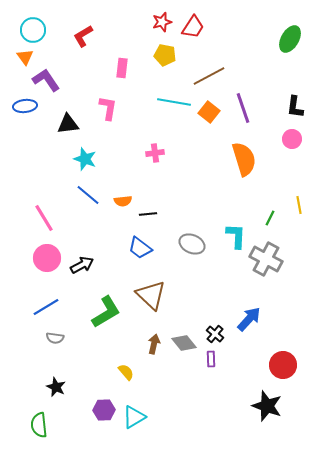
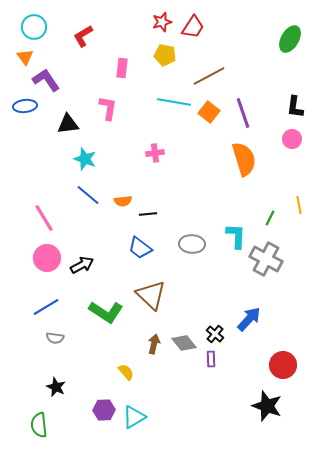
cyan circle at (33, 30): moved 1 px right, 3 px up
purple line at (243, 108): moved 5 px down
gray ellipse at (192, 244): rotated 20 degrees counterclockwise
green L-shape at (106, 312): rotated 64 degrees clockwise
